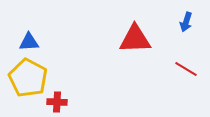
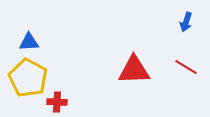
red triangle: moved 1 px left, 31 px down
red line: moved 2 px up
